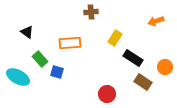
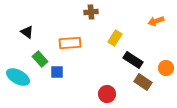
black rectangle: moved 2 px down
orange circle: moved 1 px right, 1 px down
blue square: rotated 16 degrees counterclockwise
